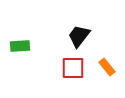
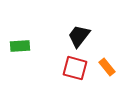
red square: moved 2 px right; rotated 15 degrees clockwise
